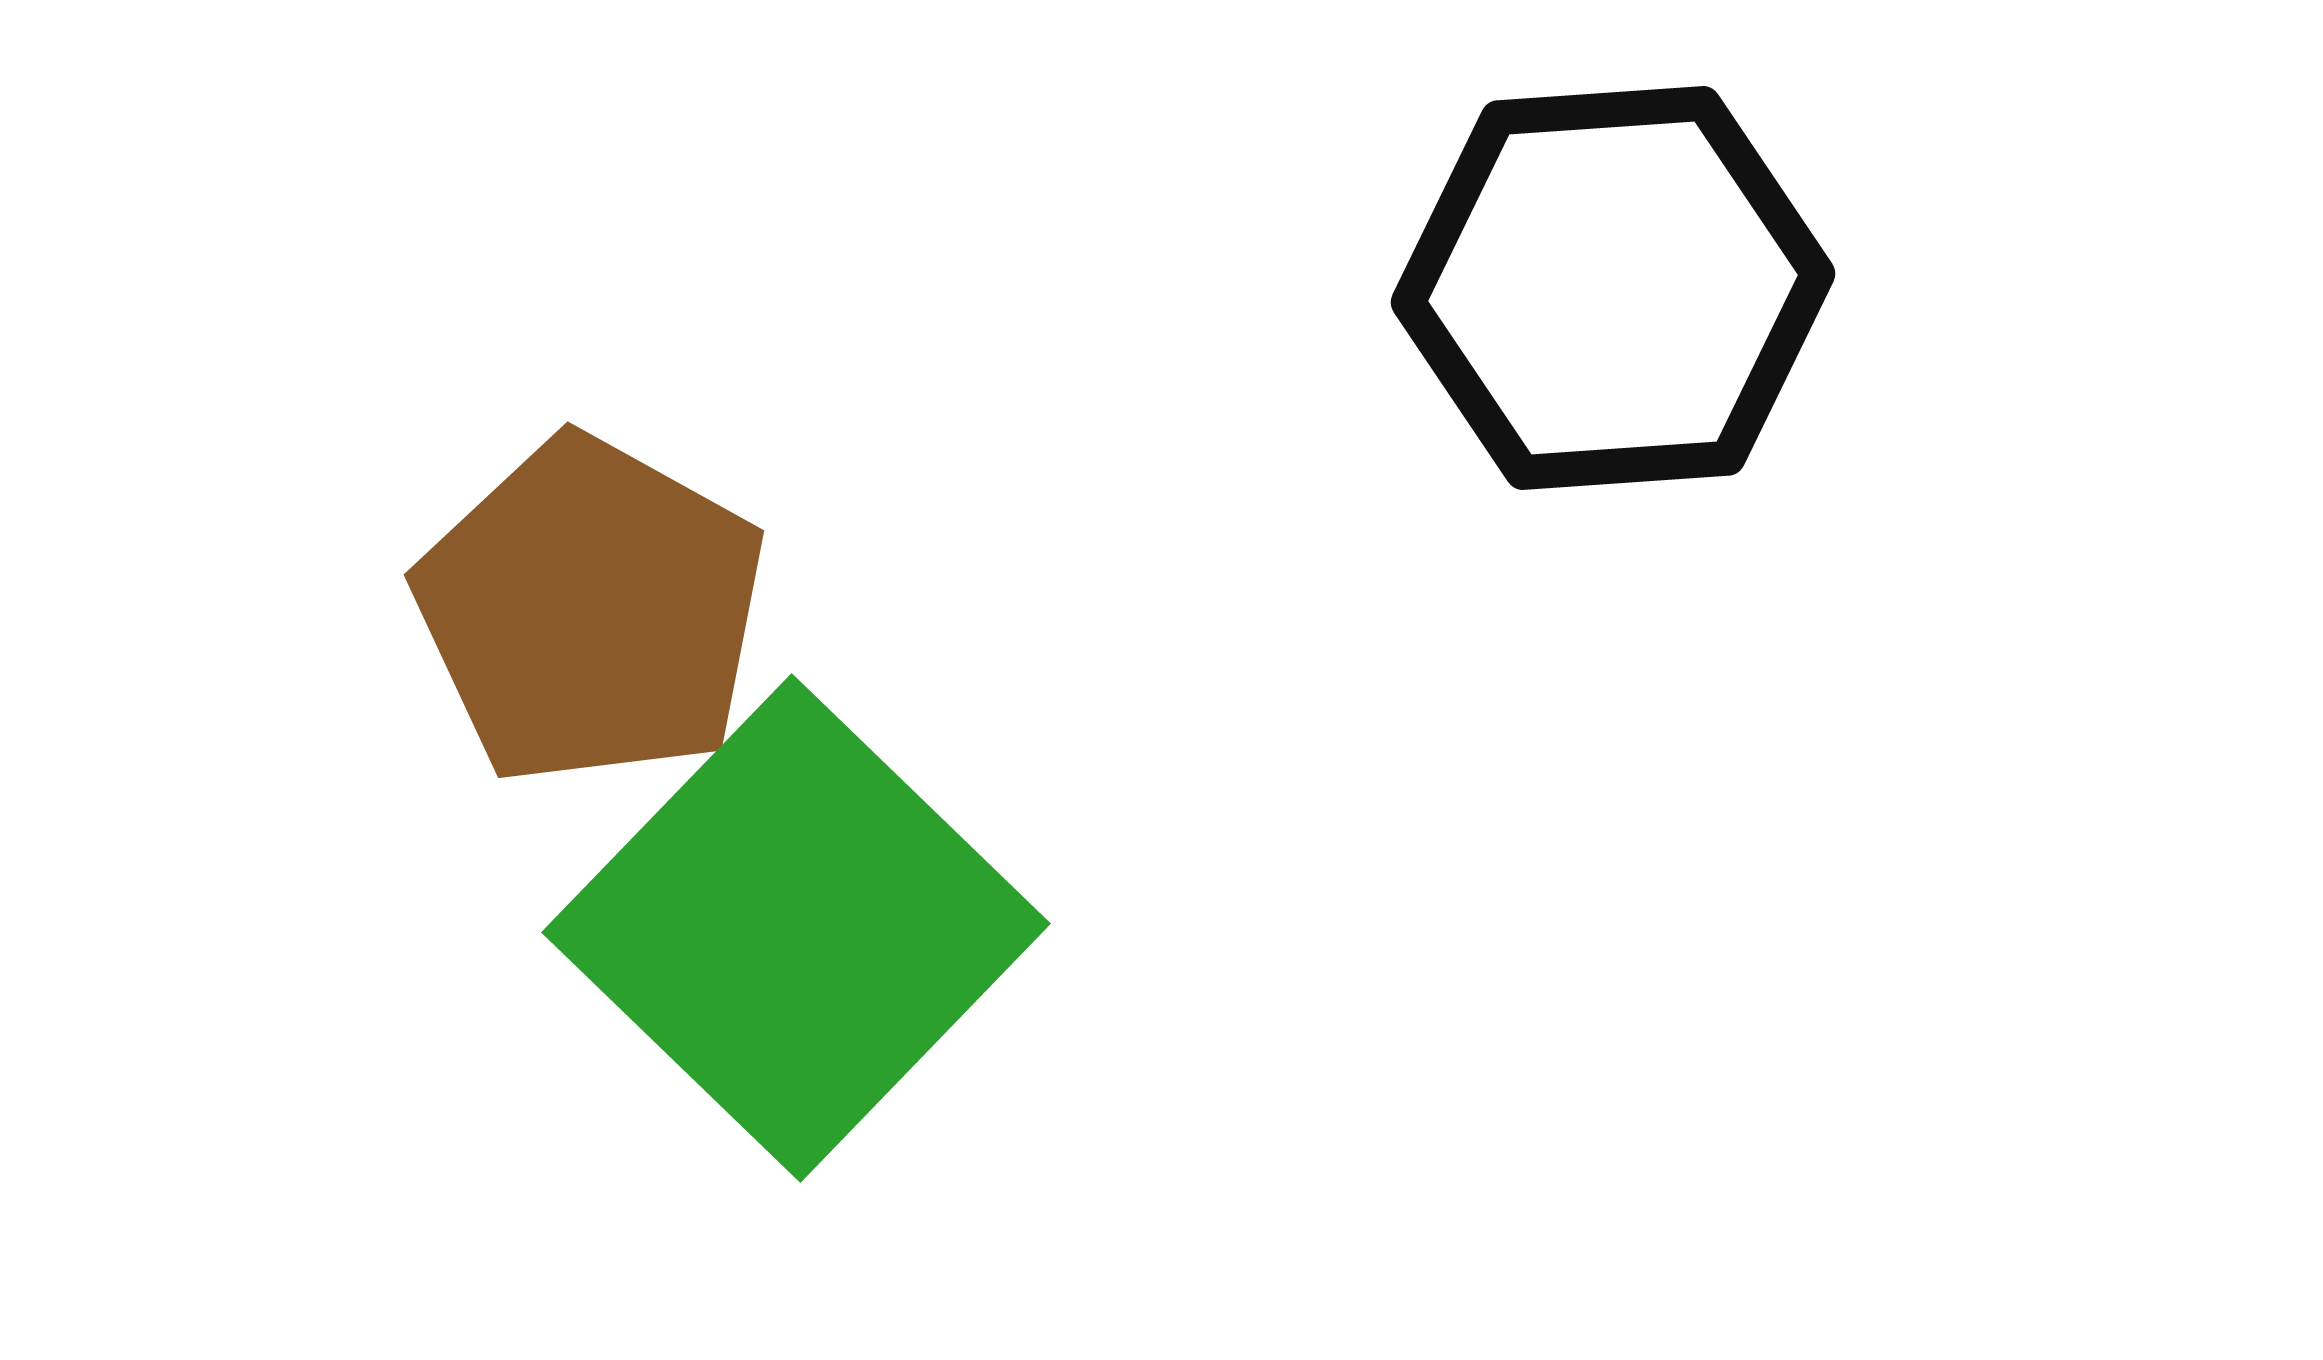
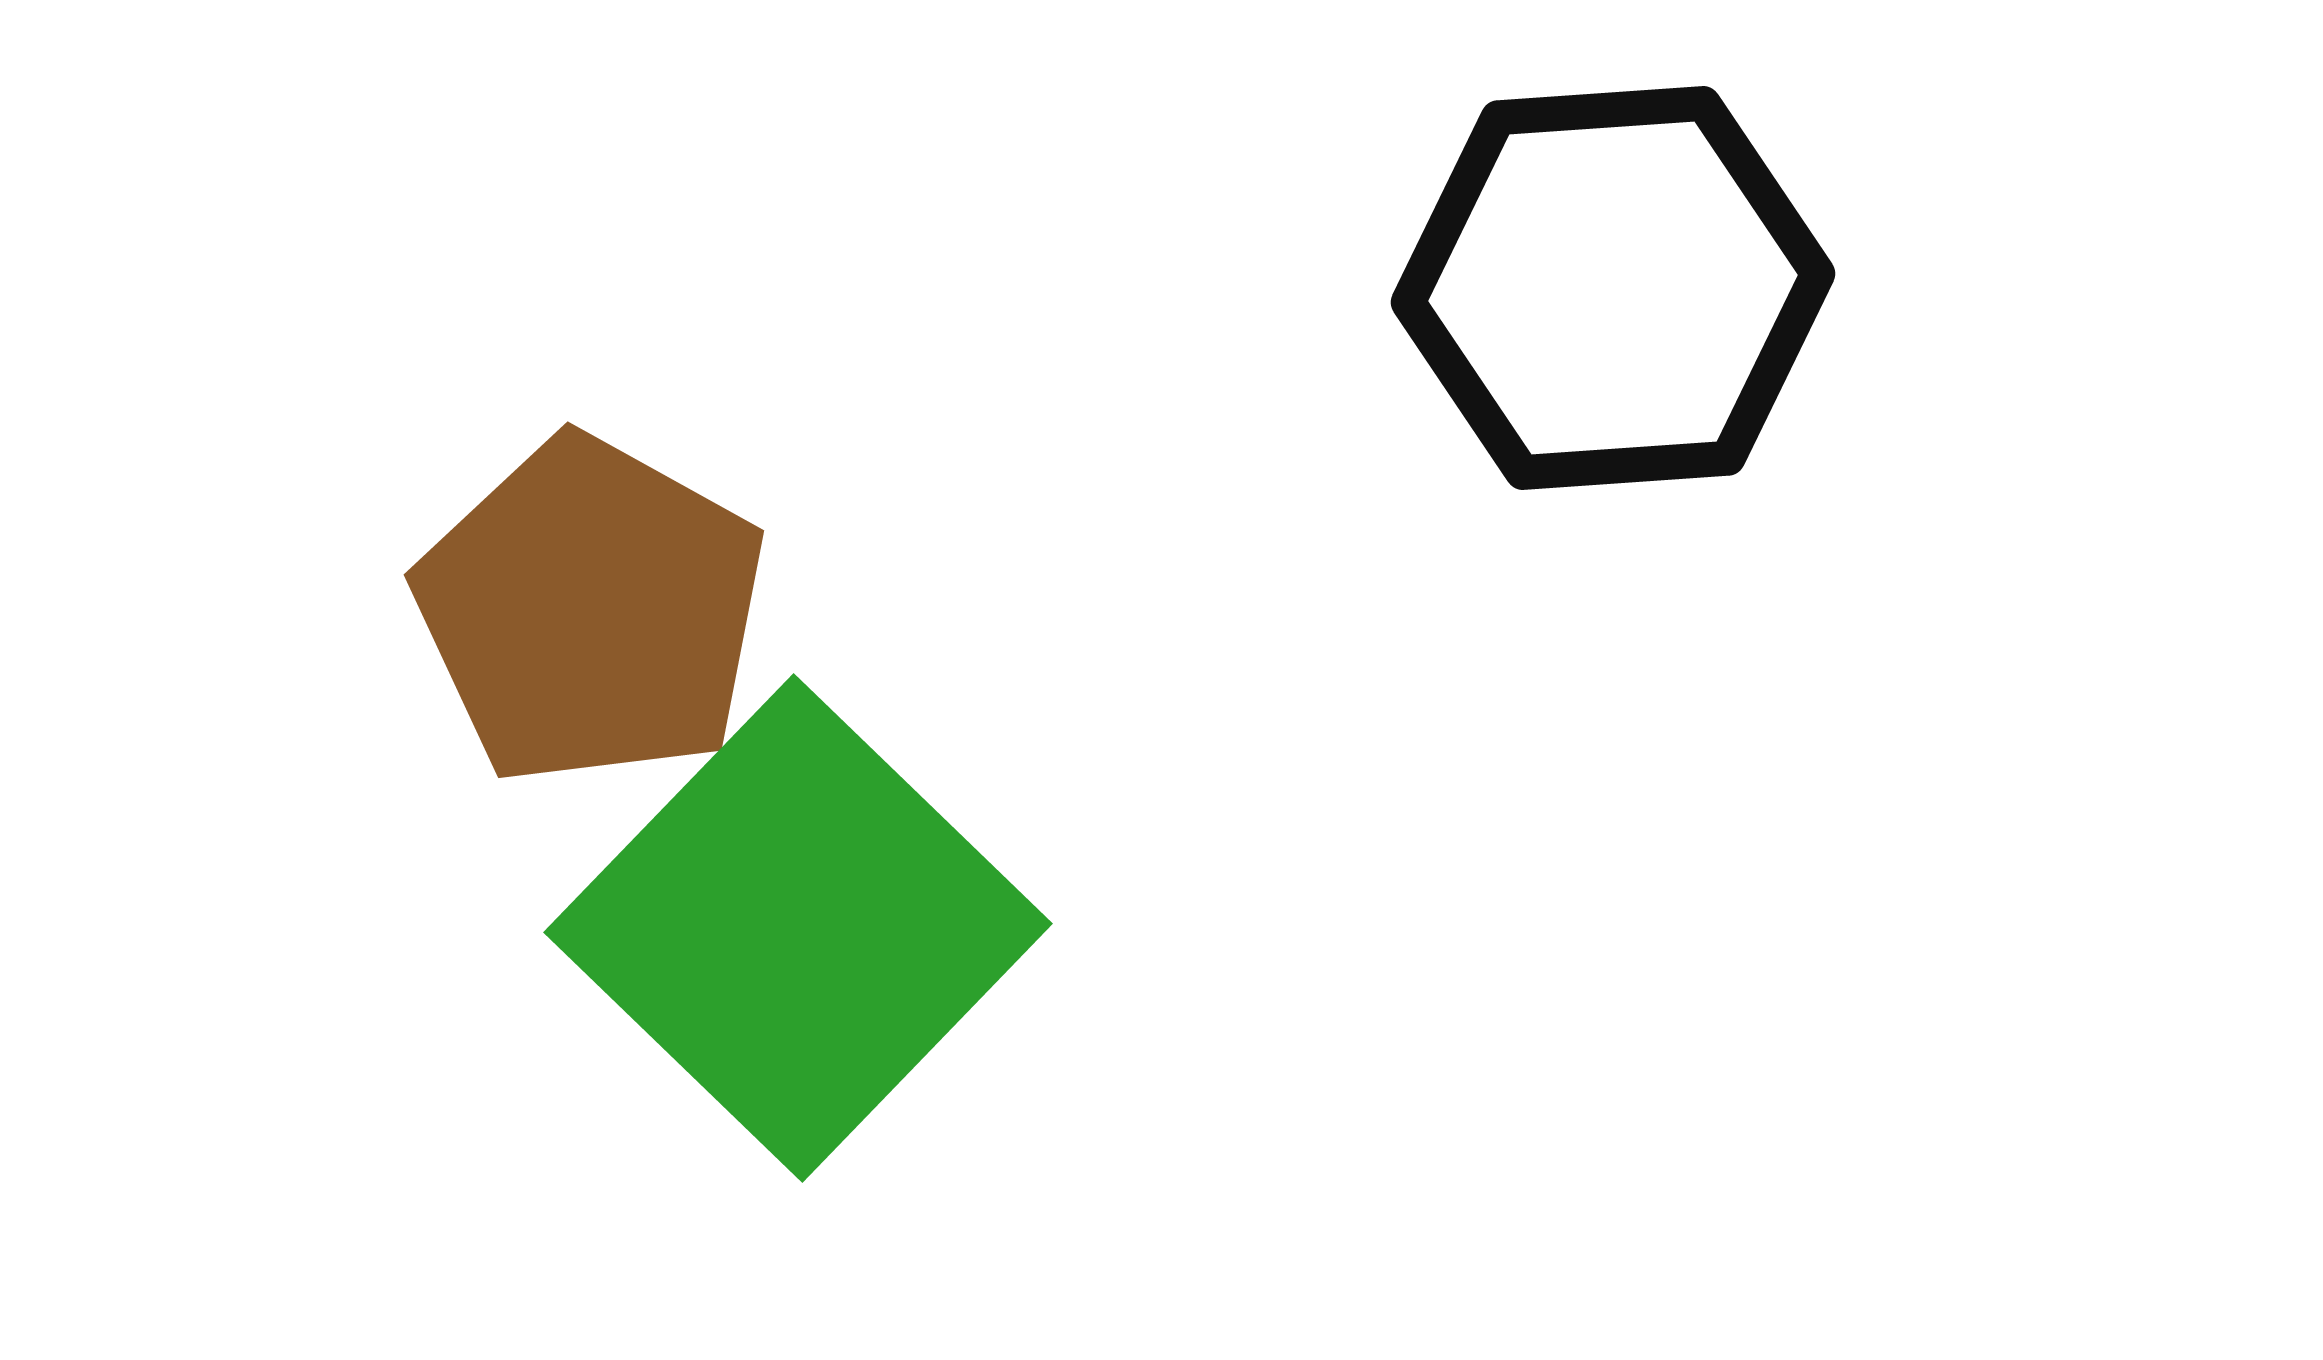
green square: moved 2 px right
